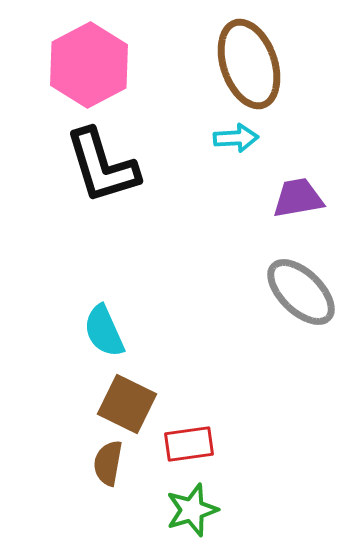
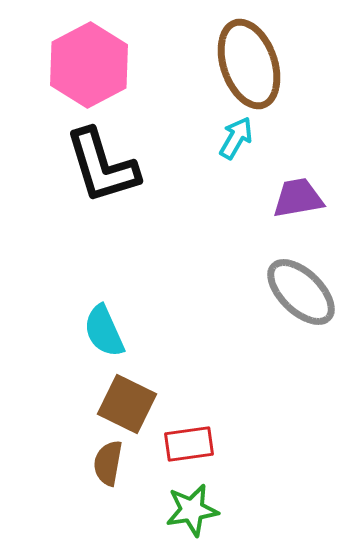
cyan arrow: rotated 57 degrees counterclockwise
green star: rotated 8 degrees clockwise
